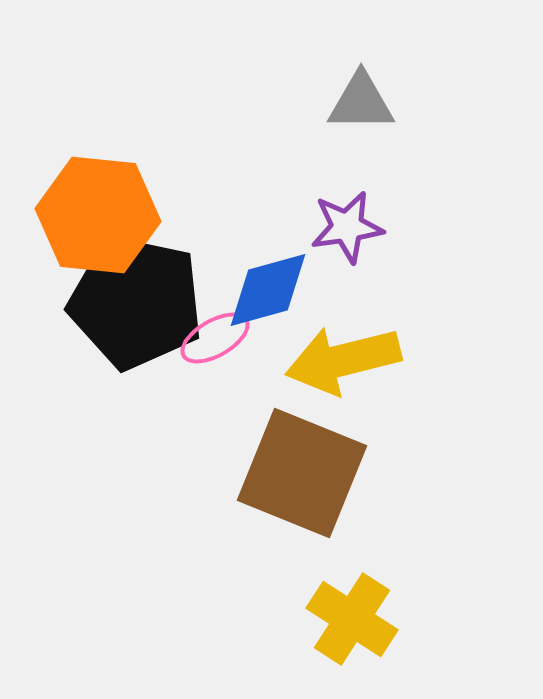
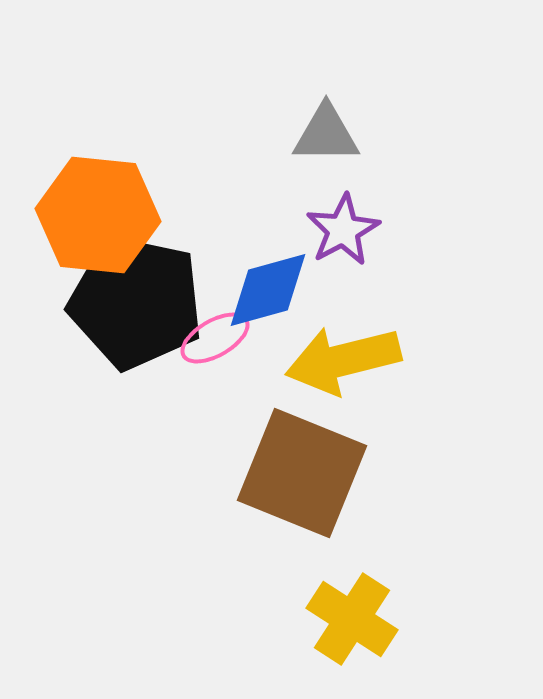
gray triangle: moved 35 px left, 32 px down
purple star: moved 4 px left, 3 px down; rotated 20 degrees counterclockwise
